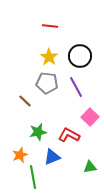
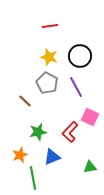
red line: rotated 14 degrees counterclockwise
yellow star: rotated 18 degrees counterclockwise
gray pentagon: rotated 20 degrees clockwise
pink square: rotated 18 degrees counterclockwise
red L-shape: moved 1 px right, 3 px up; rotated 75 degrees counterclockwise
green line: moved 1 px down
